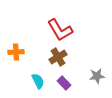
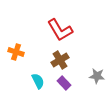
orange cross: rotated 21 degrees clockwise
brown cross: moved 2 px right, 3 px down
gray star: rotated 14 degrees clockwise
